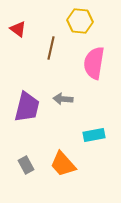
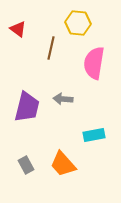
yellow hexagon: moved 2 px left, 2 px down
